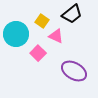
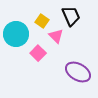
black trapezoid: moved 1 px left, 2 px down; rotated 75 degrees counterclockwise
pink triangle: rotated 21 degrees clockwise
purple ellipse: moved 4 px right, 1 px down
